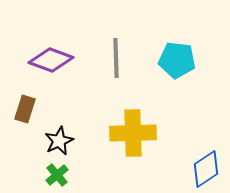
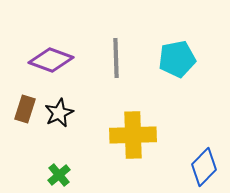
cyan pentagon: moved 1 px up; rotated 18 degrees counterclockwise
yellow cross: moved 2 px down
black star: moved 28 px up
blue diamond: moved 2 px left, 2 px up; rotated 12 degrees counterclockwise
green cross: moved 2 px right
